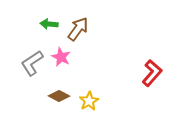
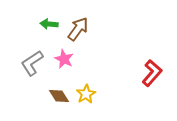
pink star: moved 3 px right, 2 px down
brown diamond: rotated 30 degrees clockwise
yellow star: moved 3 px left, 7 px up
